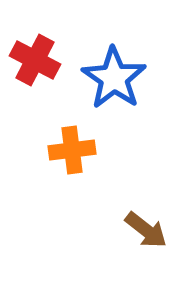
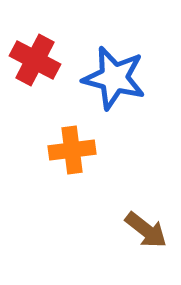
blue star: rotated 20 degrees counterclockwise
